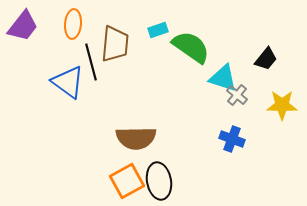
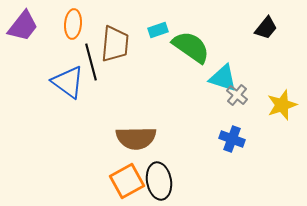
black trapezoid: moved 31 px up
yellow star: rotated 20 degrees counterclockwise
